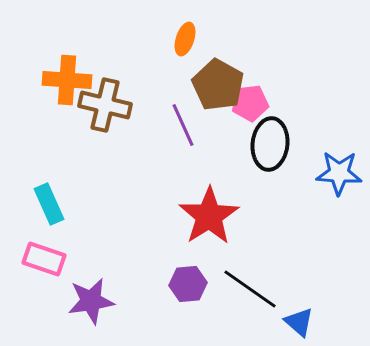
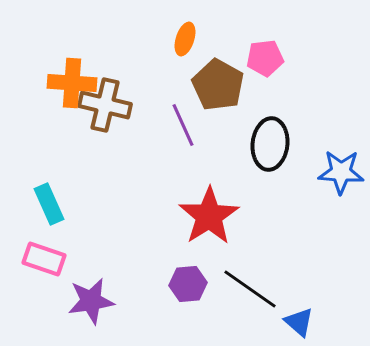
orange cross: moved 5 px right, 3 px down
pink pentagon: moved 15 px right, 45 px up
blue star: moved 2 px right, 1 px up
